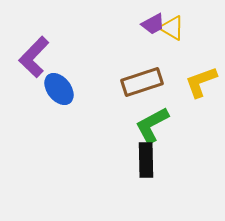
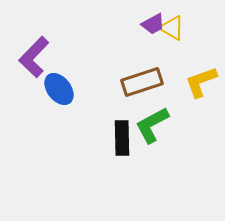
black rectangle: moved 24 px left, 22 px up
